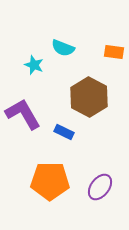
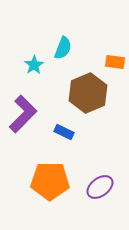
cyan semicircle: rotated 90 degrees counterclockwise
orange rectangle: moved 1 px right, 10 px down
cyan star: rotated 18 degrees clockwise
brown hexagon: moved 1 px left, 4 px up; rotated 9 degrees clockwise
purple L-shape: rotated 75 degrees clockwise
purple ellipse: rotated 16 degrees clockwise
